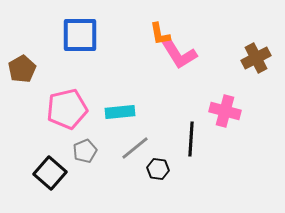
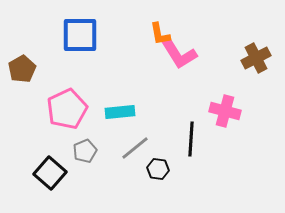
pink pentagon: rotated 12 degrees counterclockwise
